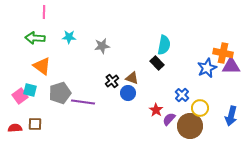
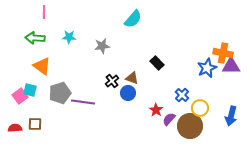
cyan semicircle: moved 31 px left, 26 px up; rotated 30 degrees clockwise
